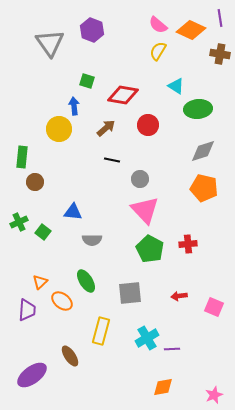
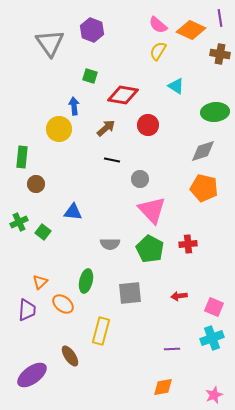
green square at (87, 81): moved 3 px right, 5 px up
green ellipse at (198, 109): moved 17 px right, 3 px down
brown circle at (35, 182): moved 1 px right, 2 px down
pink triangle at (145, 210): moved 7 px right
gray semicircle at (92, 240): moved 18 px right, 4 px down
green ellipse at (86, 281): rotated 45 degrees clockwise
orange ellipse at (62, 301): moved 1 px right, 3 px down
cyan cross at (147, 338): moved 65 px right; rotated 10 degrees clockwise
